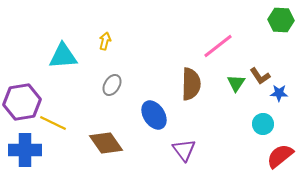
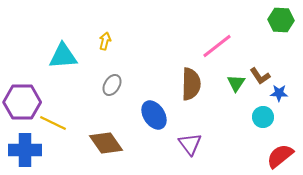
pink line: moved 1 px left
purple hexagon: rotated 9 degrees clockwise
cyan circle: moved 7 px up
purple triangle: moved 6 px right, 6 px up
